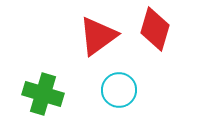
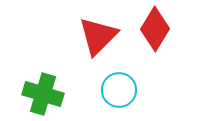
red diamond: rotated 15 degrees clockwise
red triangle: rotated 9 degrees counterclockwise
